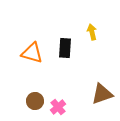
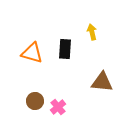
black rectangle: moved 1 px down
brown triangle: moved 12 px up; rotated 25 degrees clockwise
